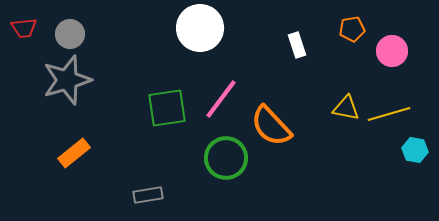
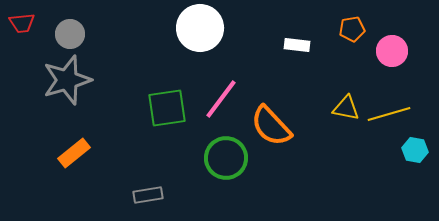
red trapezoid: moved 2 px left, 5 px up
white rectangle: rotated 65 degrees counterclockwise
